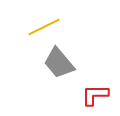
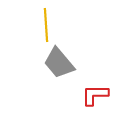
yellow line: moved 2 px right, 2 px up; rotated 68 degrees counterclockwise
